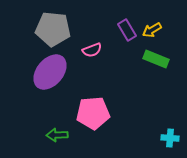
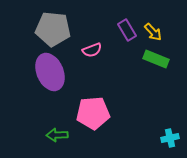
yellow arrow: moved 1 px right, 2 px down; rotated 102 degrees counterclockwise
purple ellipse: rotated 63 degrees counterclockwise
cyan cross: rotated 18 degrees counterclockwise
